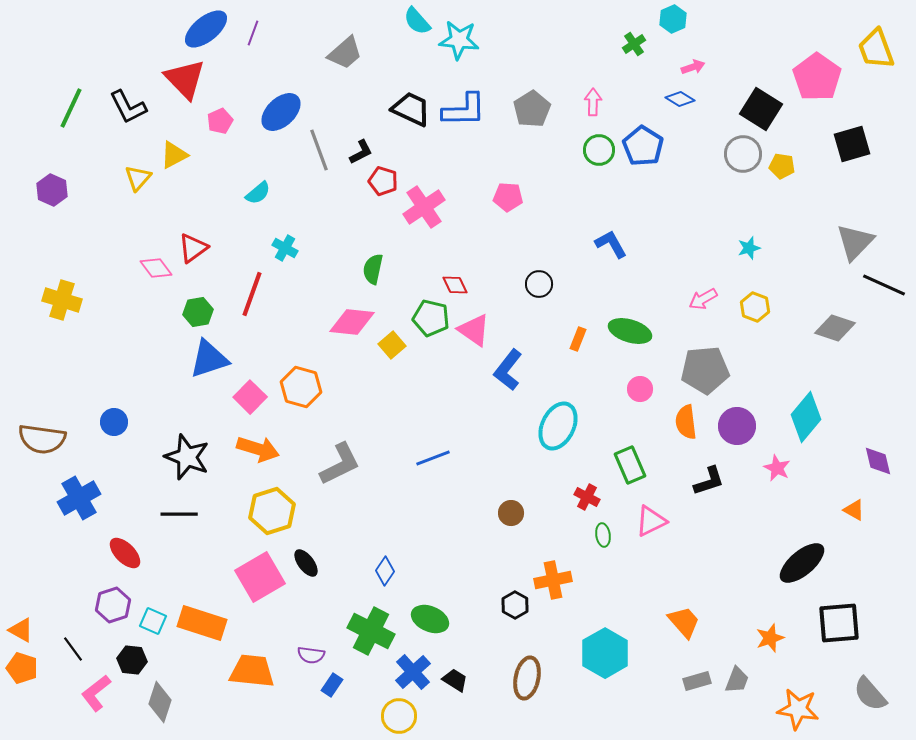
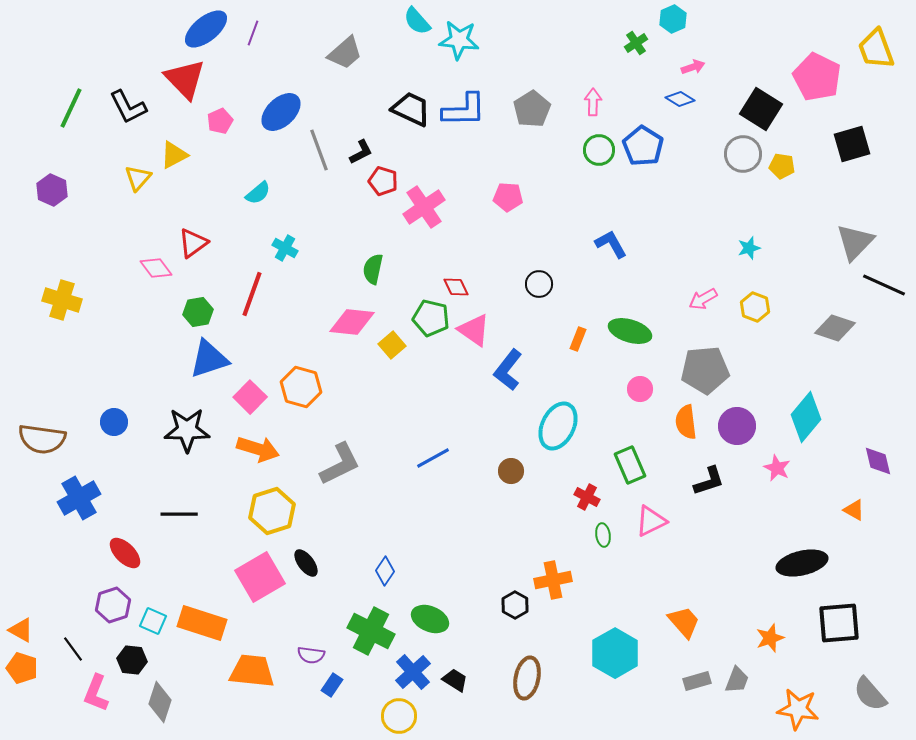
green cross at (634, 44): moved 2 px right, 1 px up
pink pentagon at (817, 77): rotated 9 degrees counterclockwise
red triangle at (193, 248): moved 5 px up
red diamond at (455, 285): moved 1 px right, 2 px down
black star at (187, 457): moved 27 px up; rotated 21 degrees counterclockwise
blue line at (433, 458): rotated 8 degrees counterclockwise
brown circle at (511, 513): moved 42 px up
black ellipse at (802, 563): rotated 27 degrees clockwise
cyan hexagon at (605, 653): moved 10 px right
pink L-shape at (96, 693): rotated 30 degrees counterclockwise
